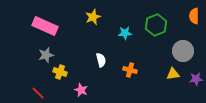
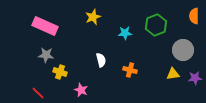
gray circle: moved 1 px up
gray star: rotated 21 degrees clockwise
purple star: moved 1 px left, 1 px up
